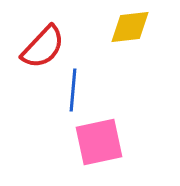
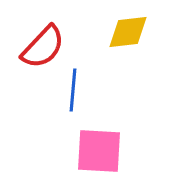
yellow diamond: moved 2 px left, 5 px down
pink square: moved 9 px down; rotated 15 degrees clockwise
